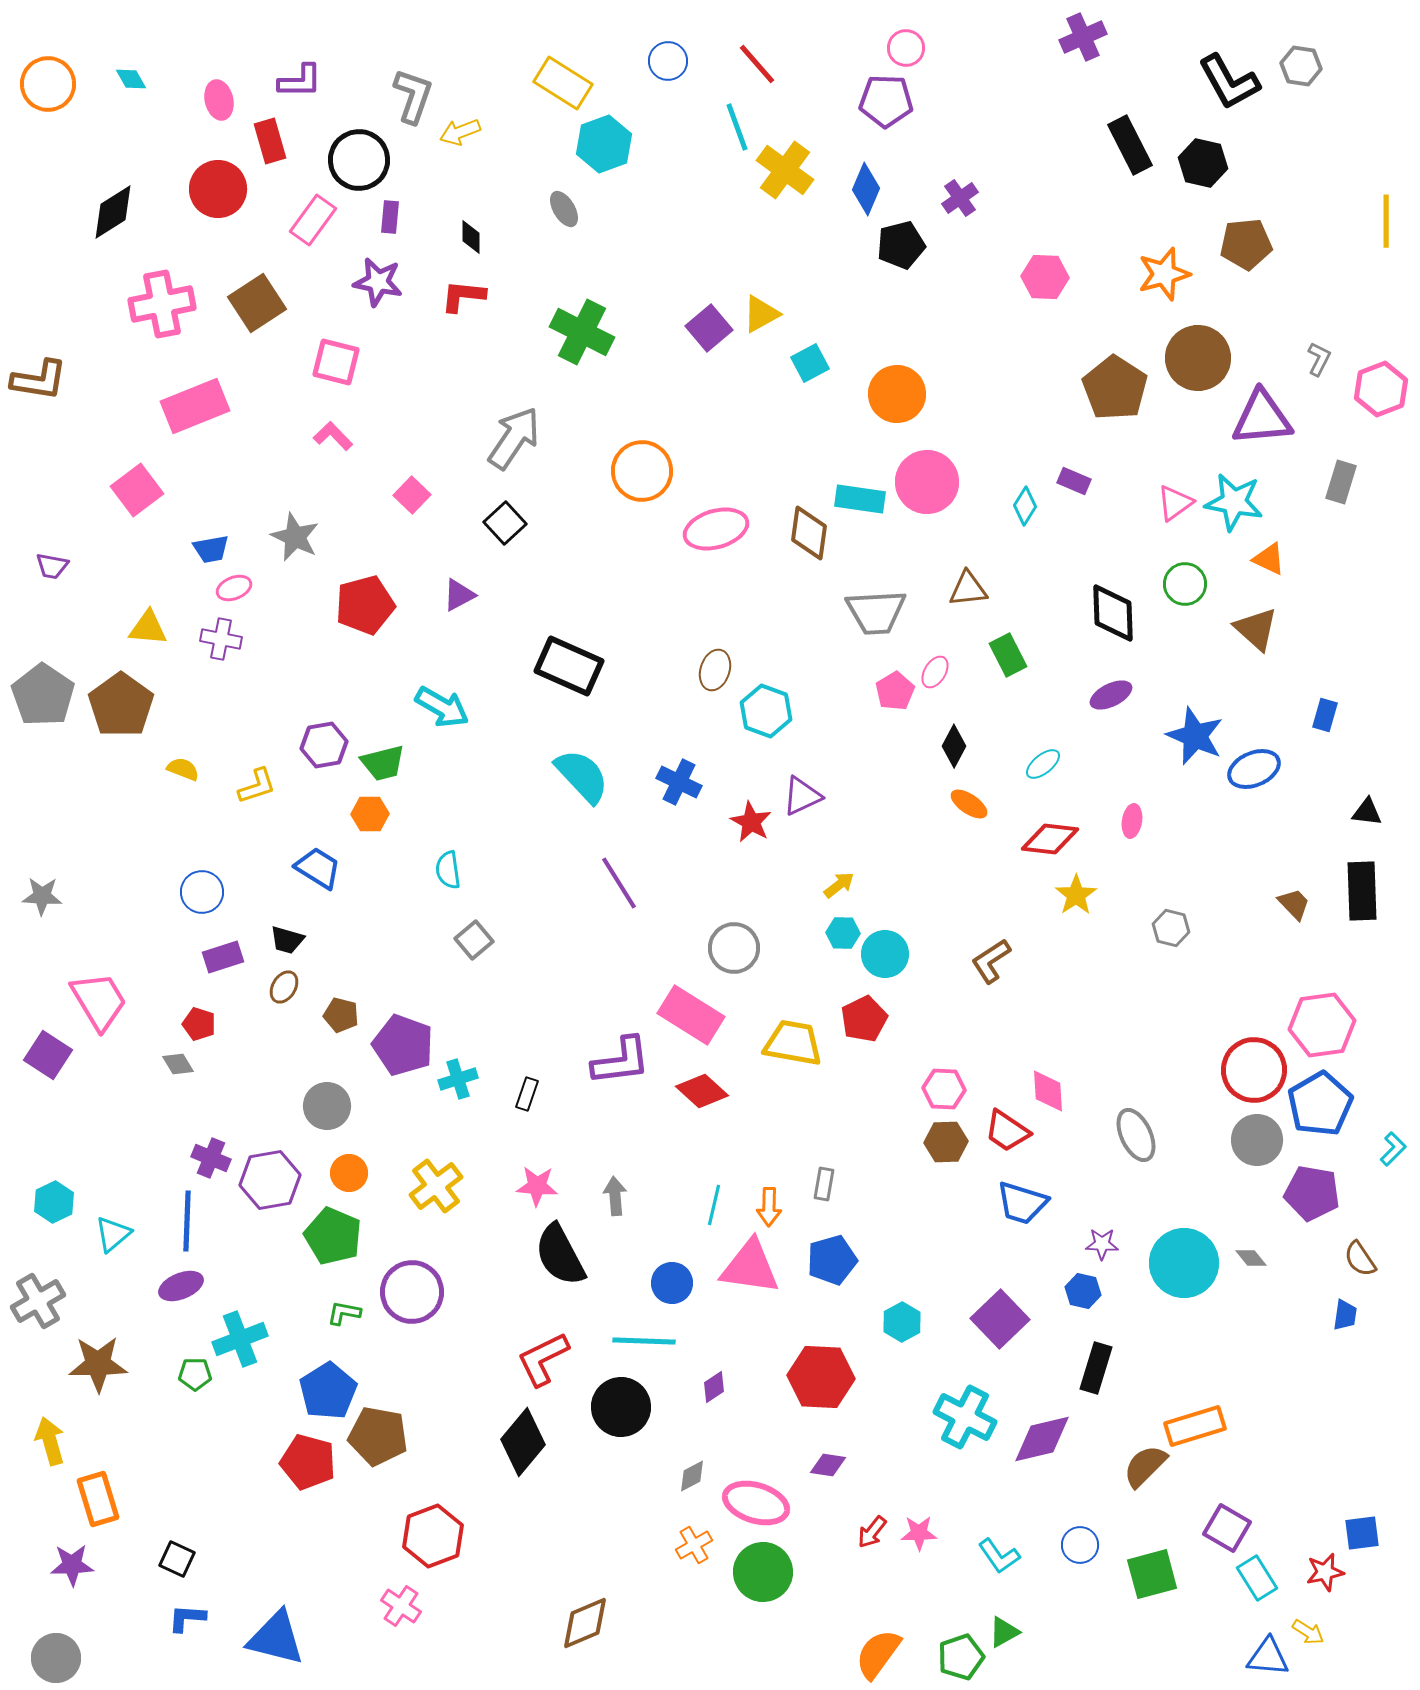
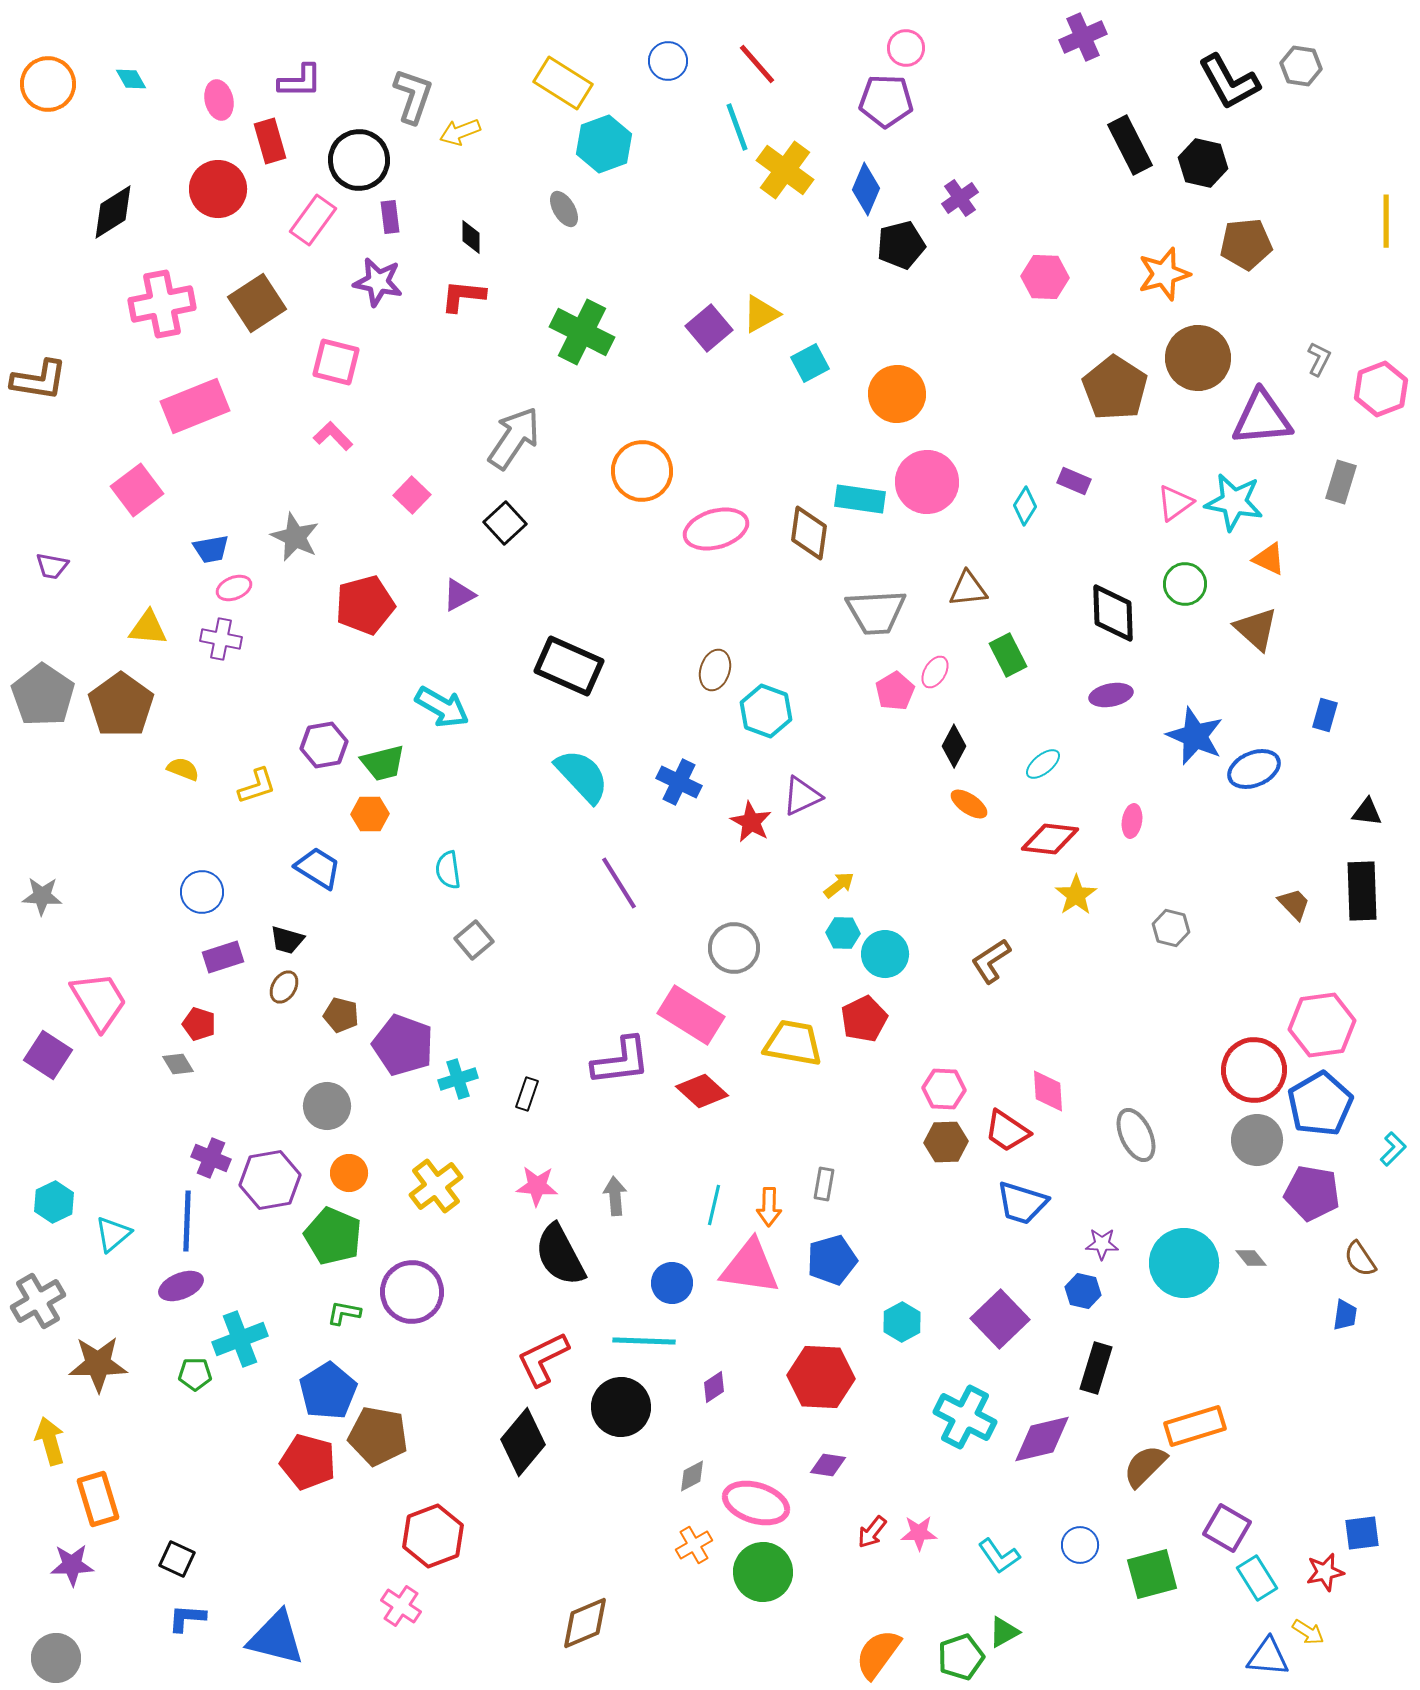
purple rectangle at (390, 217): rotated 12 degrees counterclockwise
purple ellipse at (1111, 695): rotated 15 degrees clockwise
